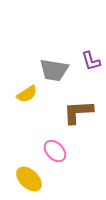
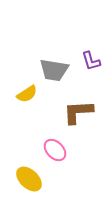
pink ellipse: moved 1 px up
